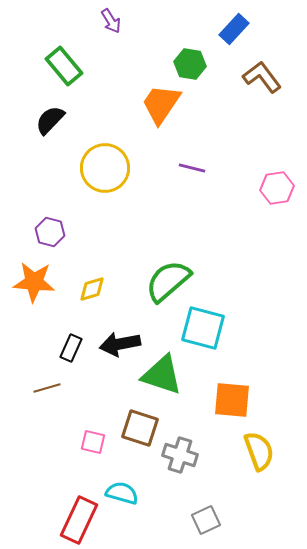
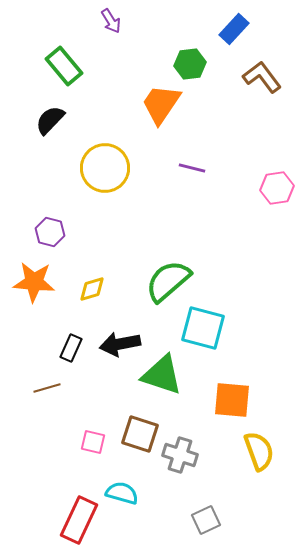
green hexagon: rotated 16 degrees counterclockwise
brown square: moved 6 px down
